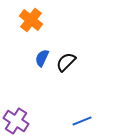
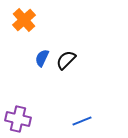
orange cross: moved 7 px left; rotated 10 degrees clockwise
black semicircle: moved 2 px up
purple cross: moved 2 px right, 2 px up; rotated 20 degrees counterclockwise
